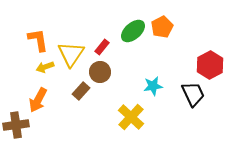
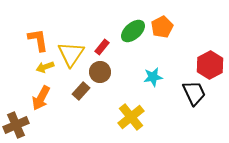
cyan star: moved 9 px up
black trapezoid: moved 1 px right, 1 px up
orange arrow: moved 3 px right, 2 px up
yellow cross: rotated 8 degrees clockwise
brown cross: rotated 15 degrees counterclockwise
